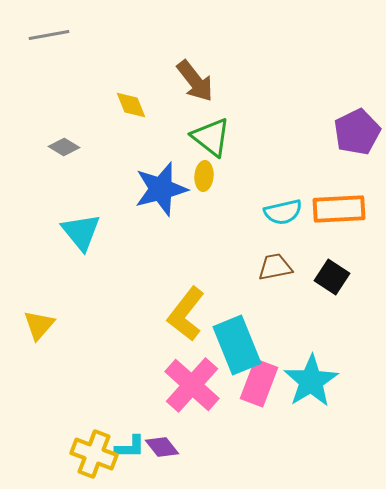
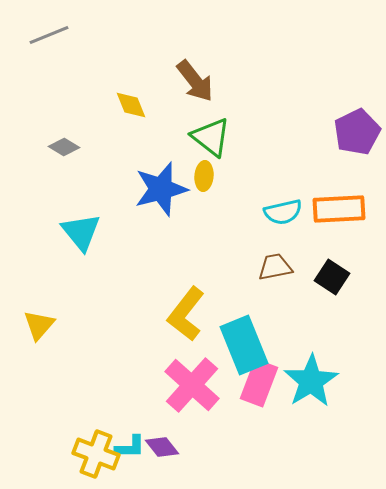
gray line: rotated 12 degrees counterclockwise
cyan rectangle: moved 7 px right
yellow cross: moved 2 px right
